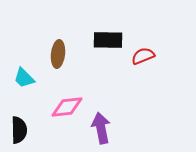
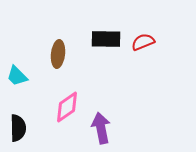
black rectangle: moved 2 px left, 1 px up
red semicircle: moved 14 px up
cyan trapezoid: moved 7 px left, 2 px up
pink diamond: rotated 28 degrees counterclockwise
black semicircle: moved 1 px left, 2 px up
